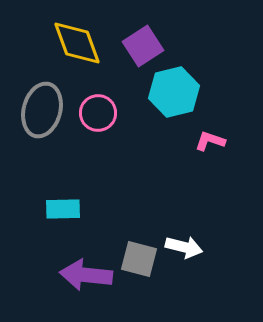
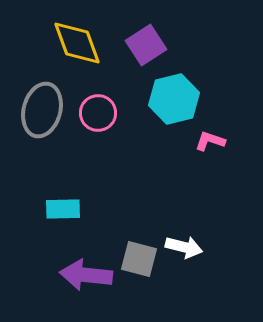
purple square: moved 3 px right, 1 px up
cyan hexagon: moved 7 px down
